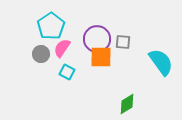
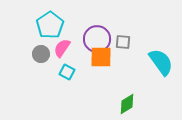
cyan pentagon: moved 1 px left, 1 px up
